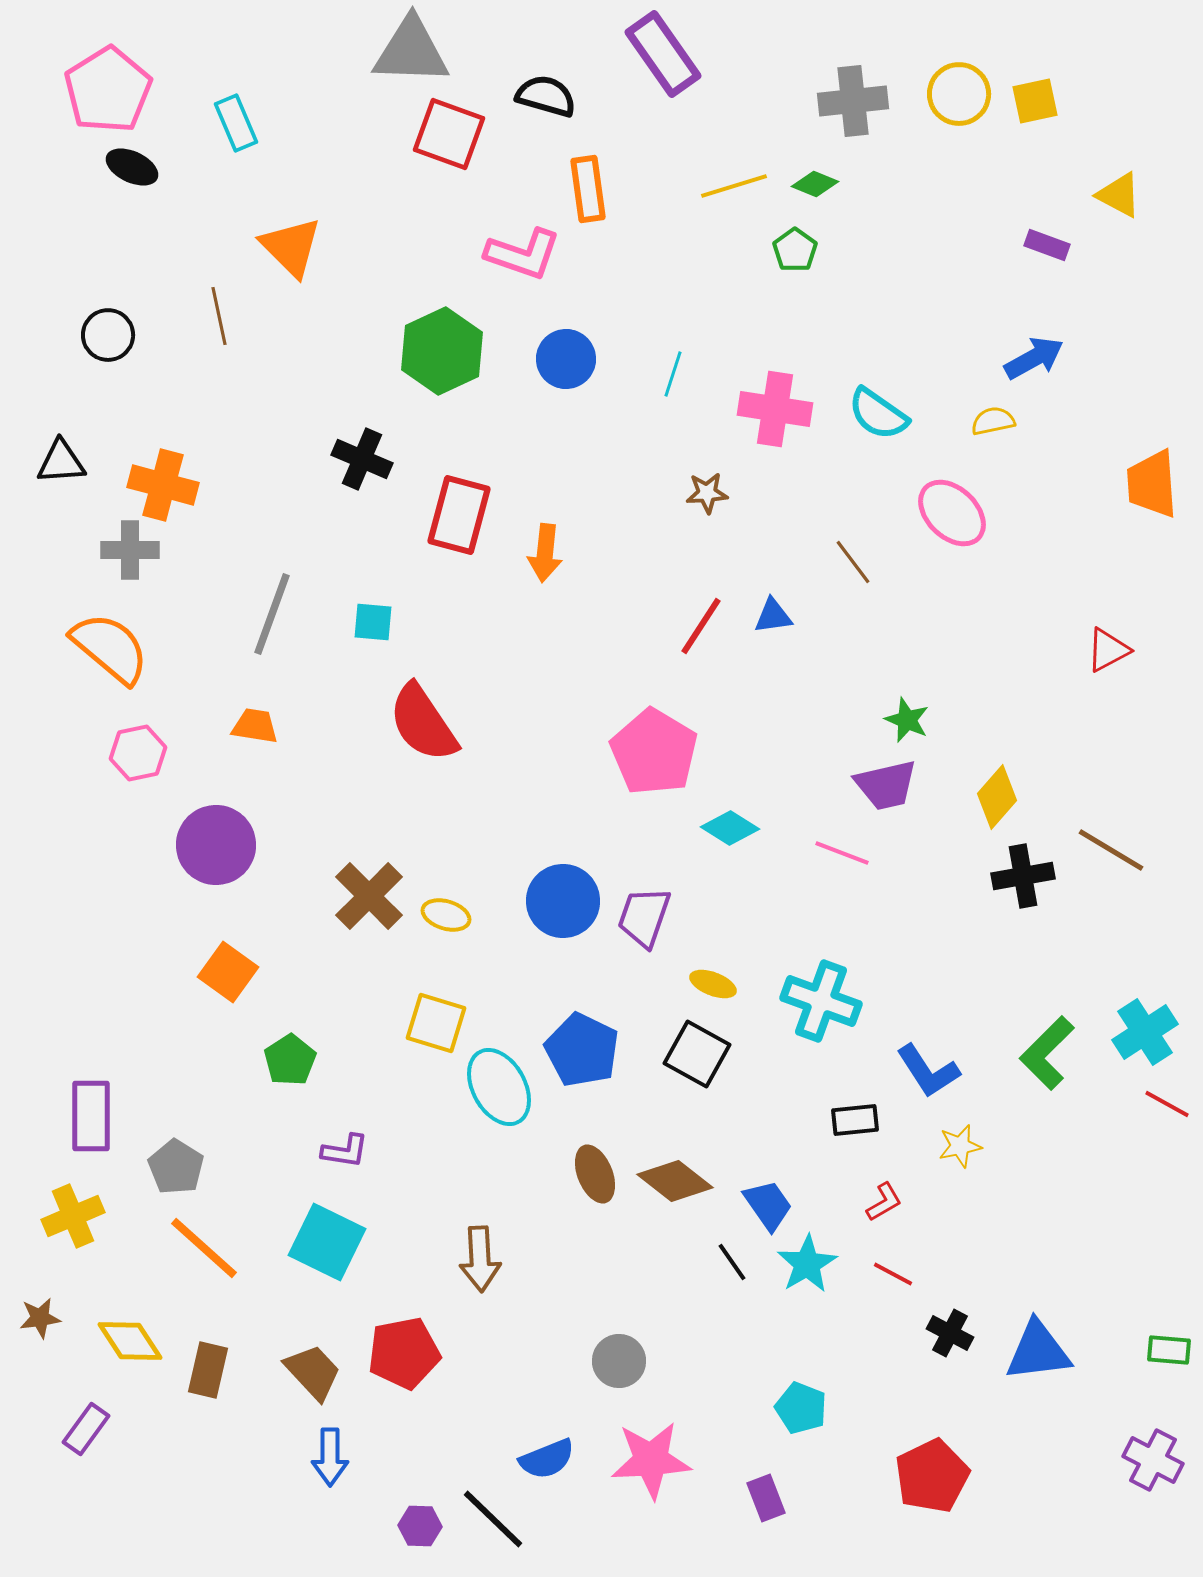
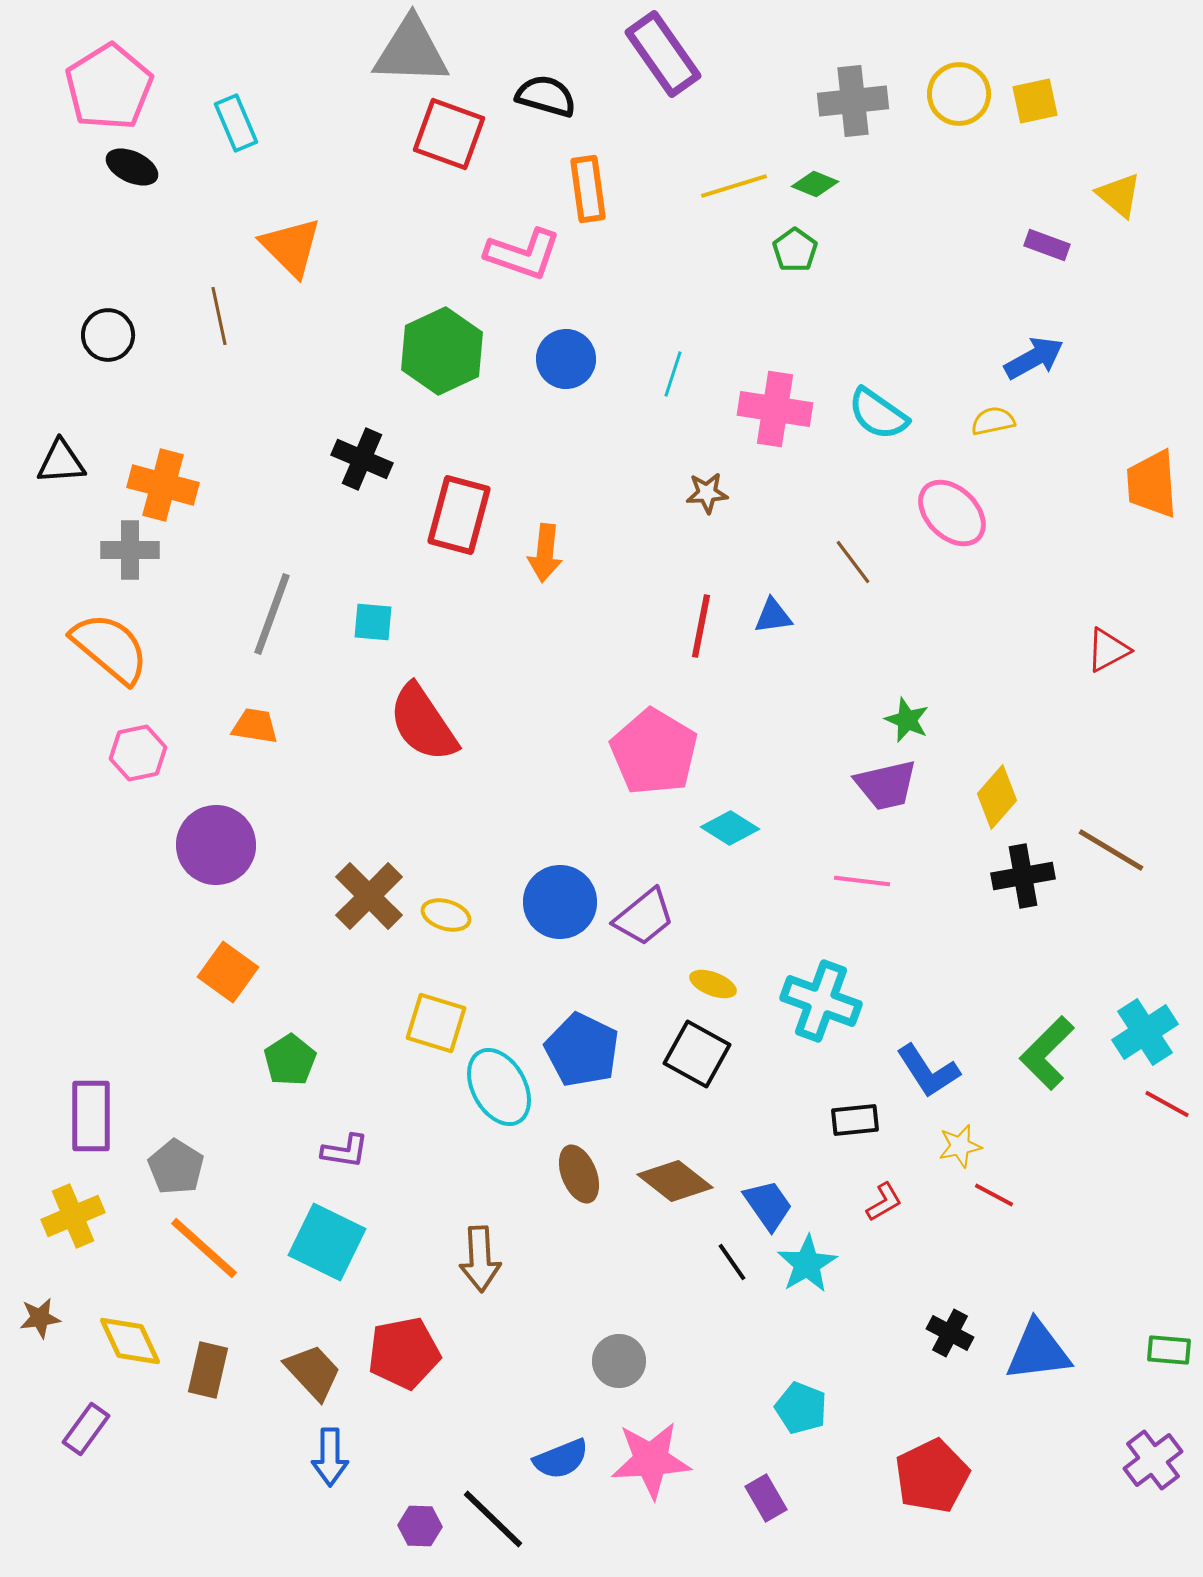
pink pentagon at (108, 90): moved 1 px right, 3 px up
yellow triangle at (1119, 195): rotated 12 degrees clockwise
red line at (701, 626): rotated 22 degrees counterclockwise
pink line at (842, 853): moved 20 px right, 28 px down; rotated 14 degrees counterclockwise
blue circle at (563, 901): moved 3 px left, 1 px down
purple trapezoid at (644, 917): rotated 148 degrees counterclockwise
brown ellipse at (595, 1174): moved 16 px left
red line at (893, 1274): moved 101 px right, 79 px up
yellow diamond at (130, 1341): rotated 8 degrees clockwise
blue semicircle at (547, 1459): moved 14 px right
purple cross at (1153, 1460): rotated 26 degrees clockwise
purple rectangle at (766, 1498): rotated 9 degrees counterclockwise
